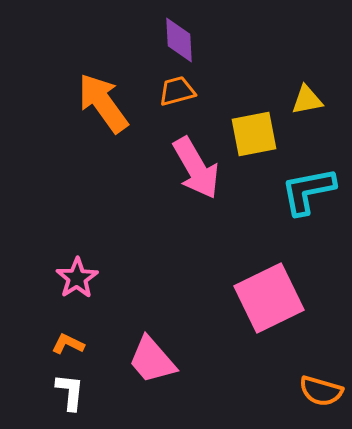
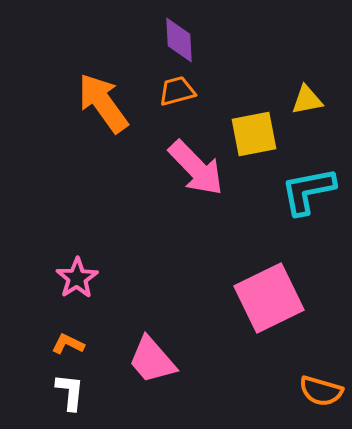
pink arrow: rotated 14 degrees counterclockwise
